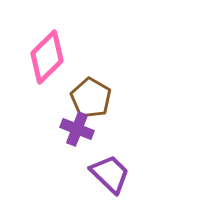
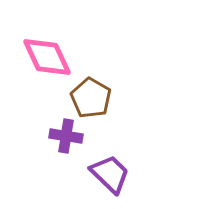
pink diamond: rotated 70 degrees counterclockwise
purple cross: moved 11 px left, 7 px down; rotated 12 degrees counterclockwise
